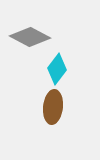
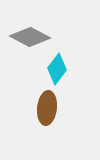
brown ellipse: moved 6 px left, 1 px down
